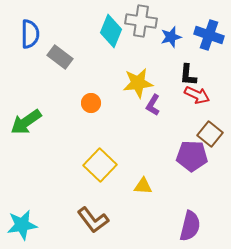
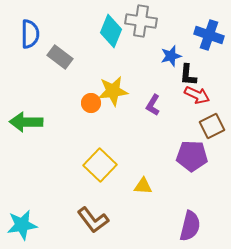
blue star: moved 19 px down
yellow star: moved 25 px left, 8 px down
green arrow: rotated 36 degrees clockwise
brown square: moved 2 px right, 8 px up; rotated 25 degrees clockwise
